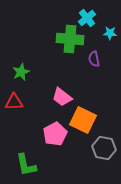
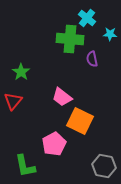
cyan cross: rotated 12 degrees counterclockwise
cyan star: moved 1 px down
purple semicircle: moved 2 px left
green star: rotated 12 degrees counterclockwise
red triangle: moved 1 px left, 1 px up; rotated 48 degrees counterclockwise
orange square: moved 3 px left, 1 px down
pink pentagon: moved 1 px left, 10 px down
gray hexagon: moved 18 px down
green L-shape: moved 1 px left, 1 px down
